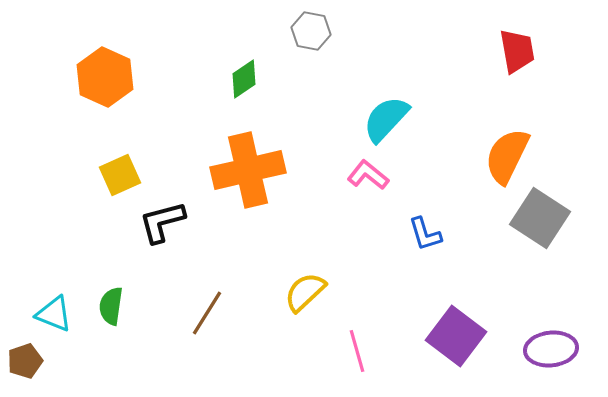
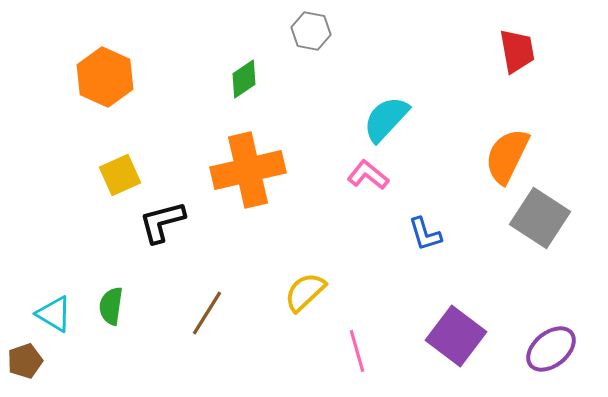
cyan triangle: rotated 9 degrees clockwise
purple ellipse: rotated 33 degrees counterclockwise
